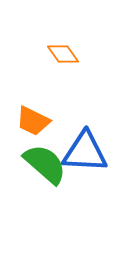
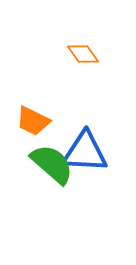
orange diamond: moved 20 px right
green semicircle: moved 7 px right
